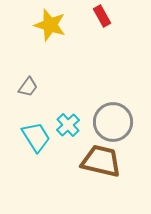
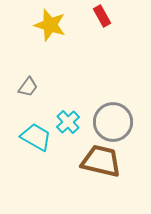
cyan cross: moved 3 px up
cyan trapezoid: rotated 28 degrees counterclockwise
